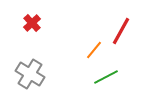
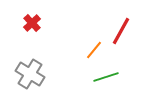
green line: rotated 10 degrees clockwise
